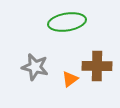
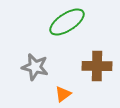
green ellipse: rotated 24 degrees counterclockwise
orange triangle: moved 7 px left, 15 px down
